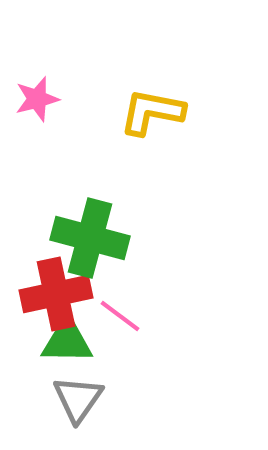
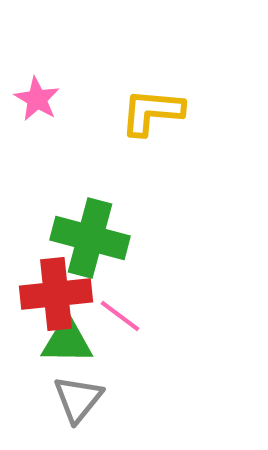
pink star: rotated 27 degrees counterclockwise
yellow L-shape: rotated 6 degrees counterclockwise
red cross: rotated 6 degrees clockwise
gray triangle: rotated 4 degrees clockwise
